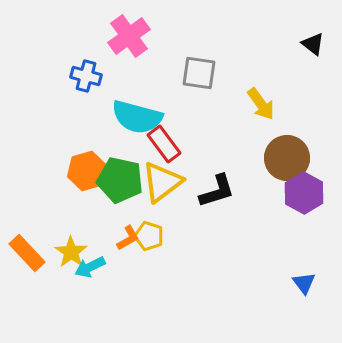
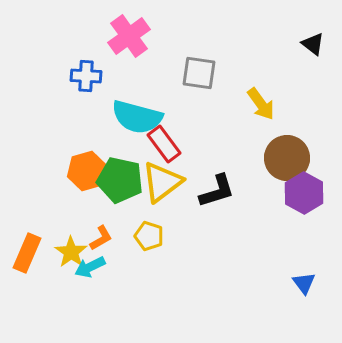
blue cross: rotated 12 degrees counterclockwise
orange L-shape: moved 27 px left
orange rectangle: rotated 66 degrees clockwise
